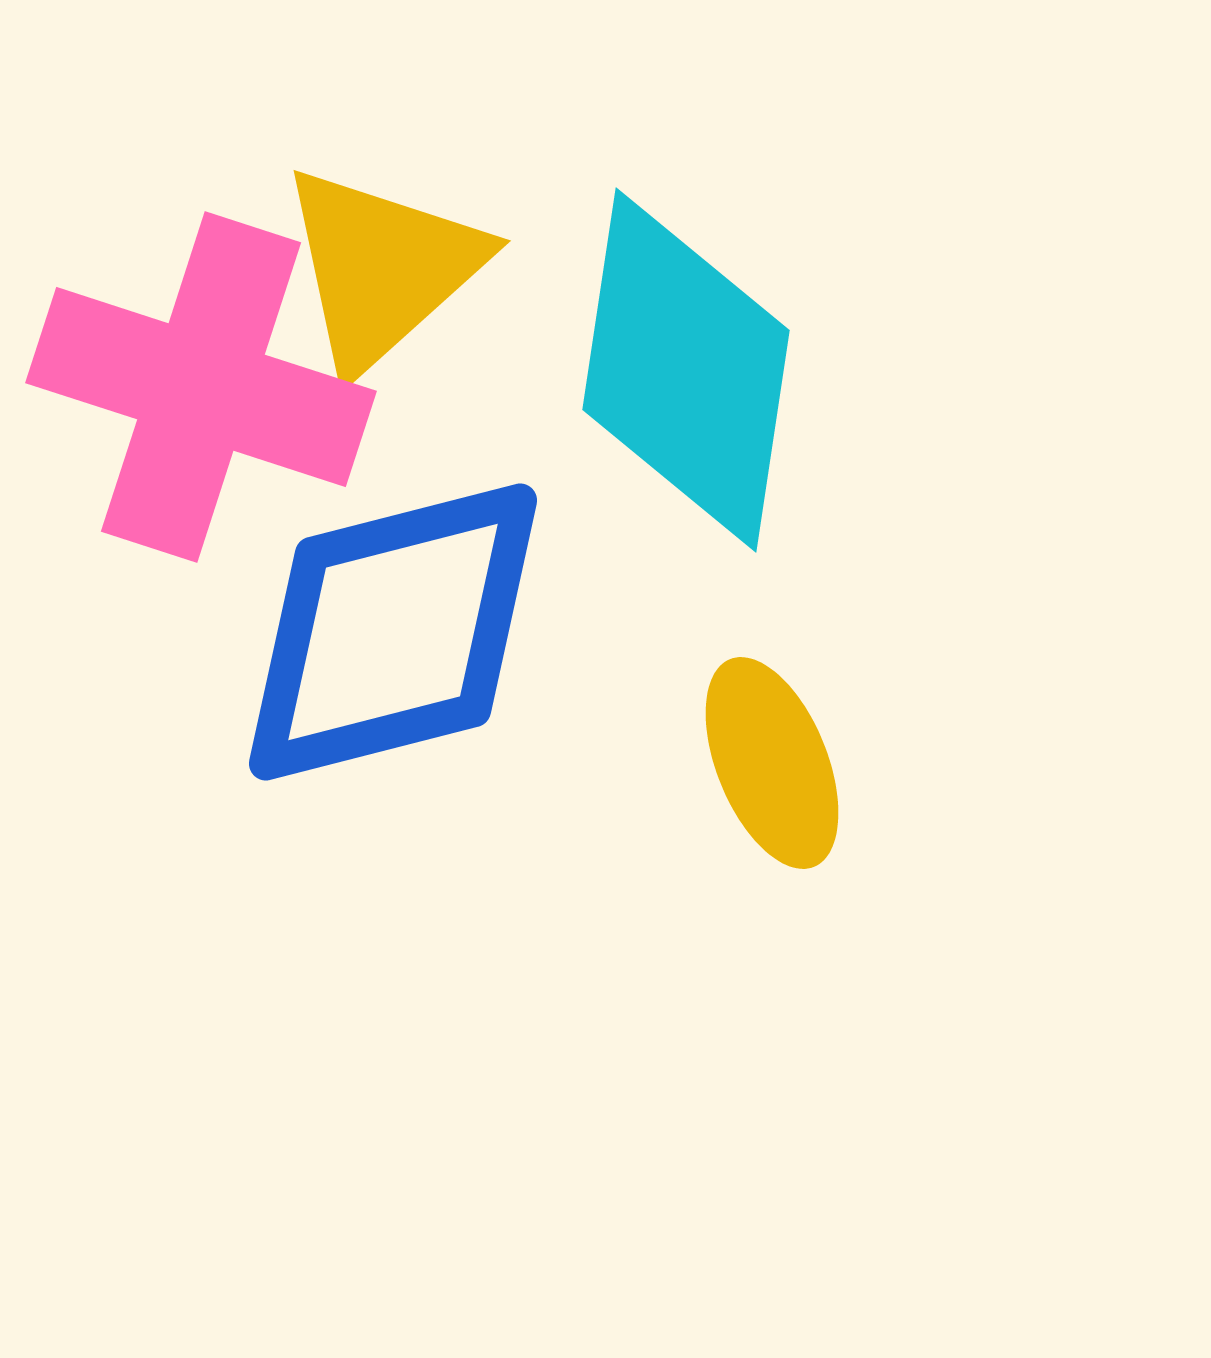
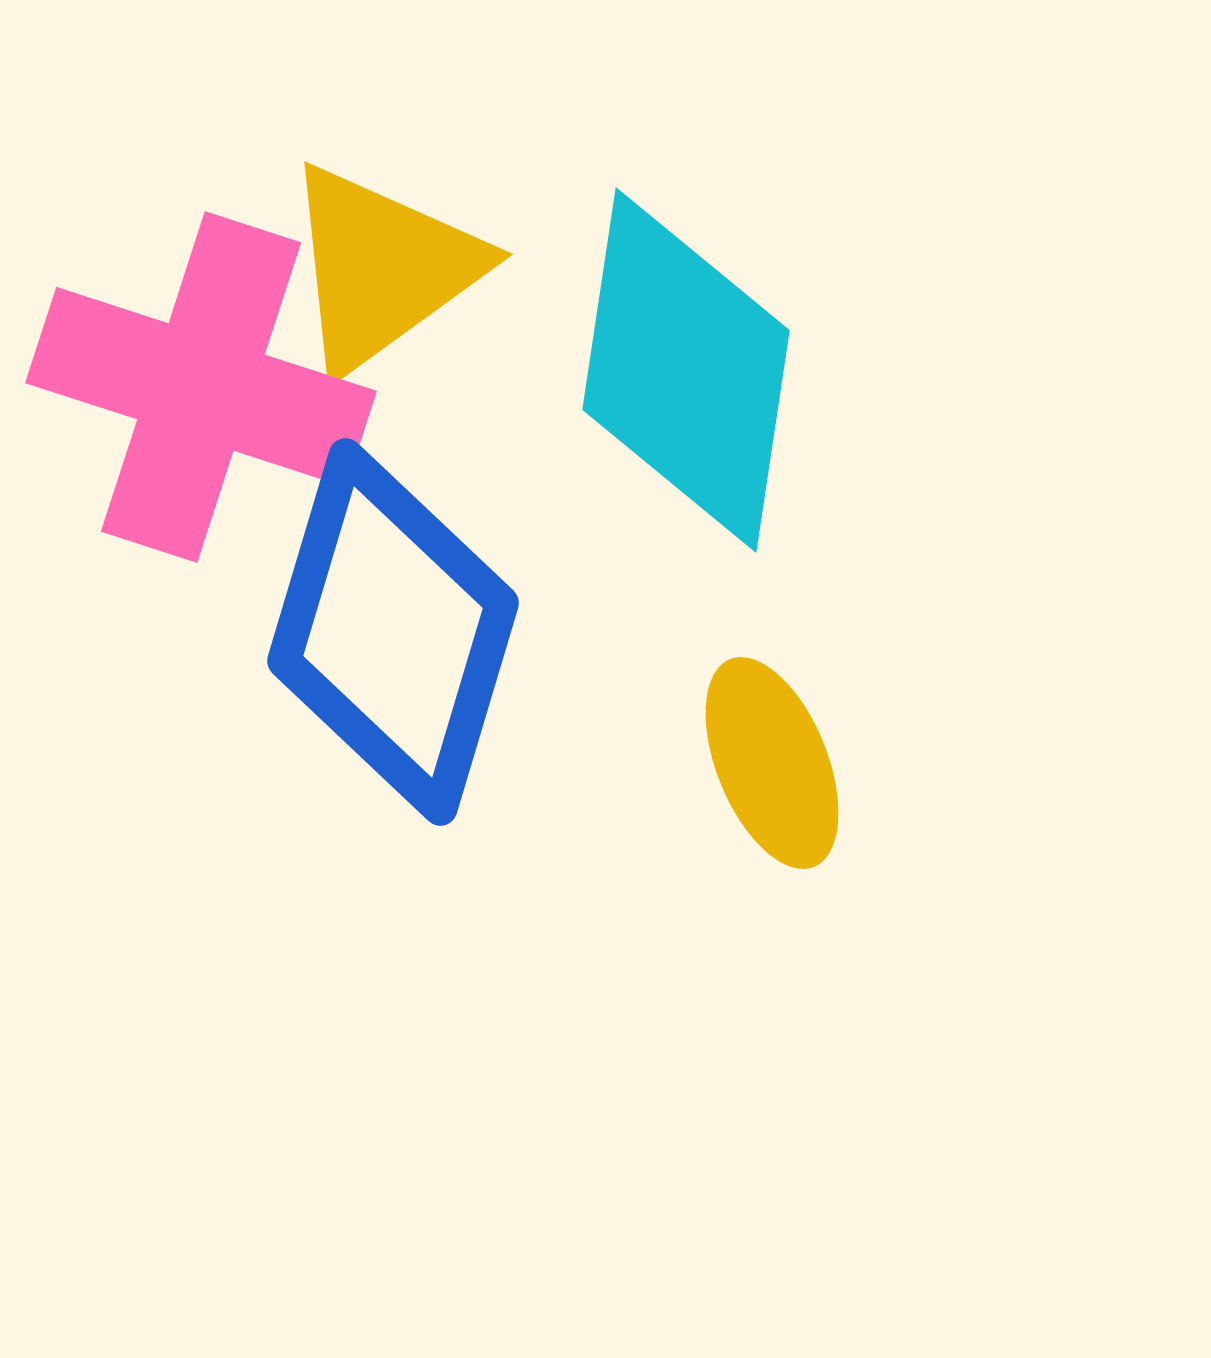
yellow triangle: rotated 6 degrees clockwise
blue diamond: rotated 59 degrees counterclockwise
